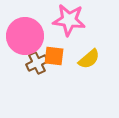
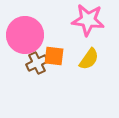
pink star: moved 19 px right
pink circle: moved 1 px up
yellow semicircle: rotated 15 degrees counterclockwise
